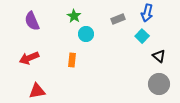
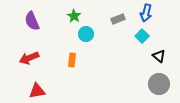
blue arrow: moved 1 px left
